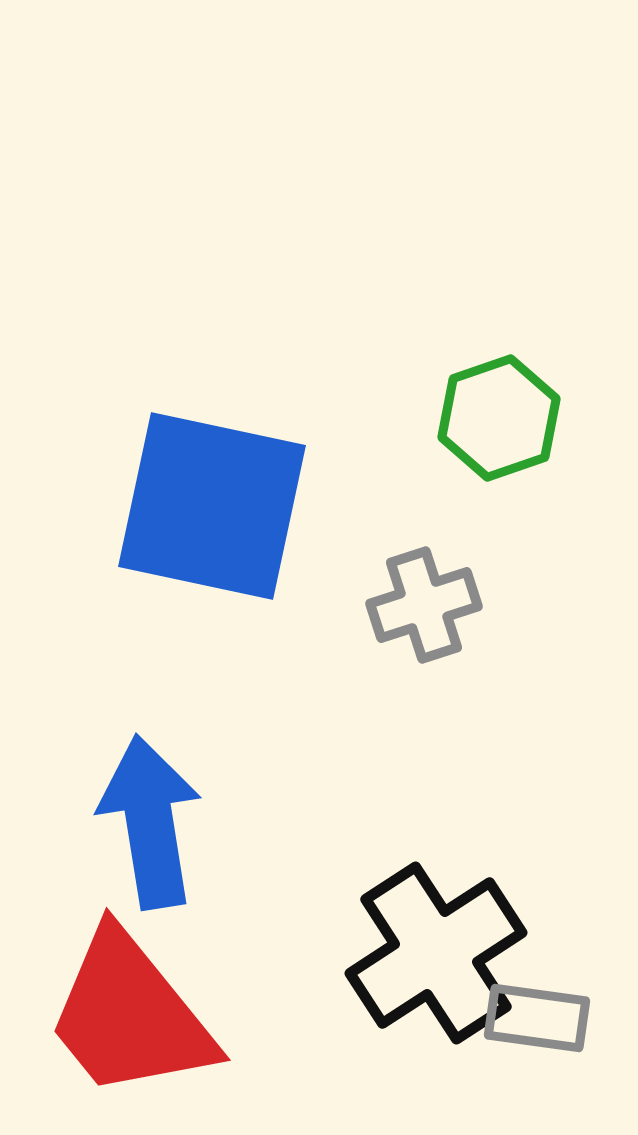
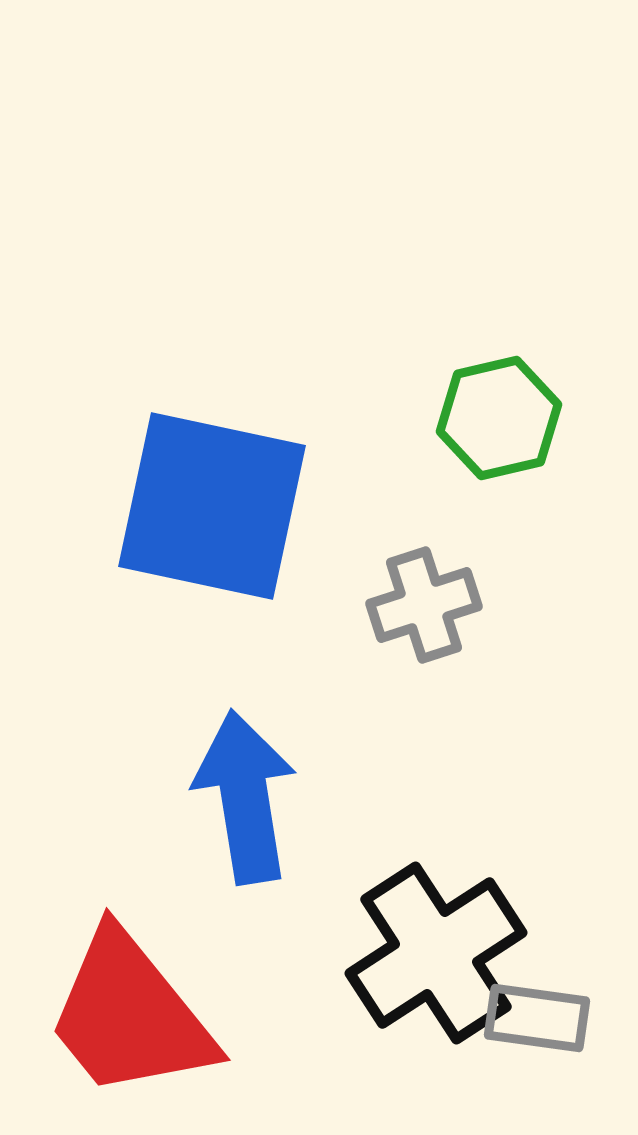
green hexagon: rotated 6 degrees clockwise
blue arrow: moved 95 px right, 25 px up
